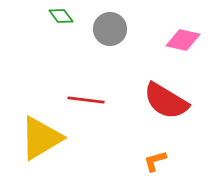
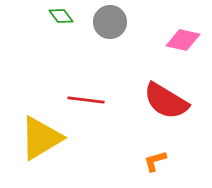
gray circle: moved 7 px up
